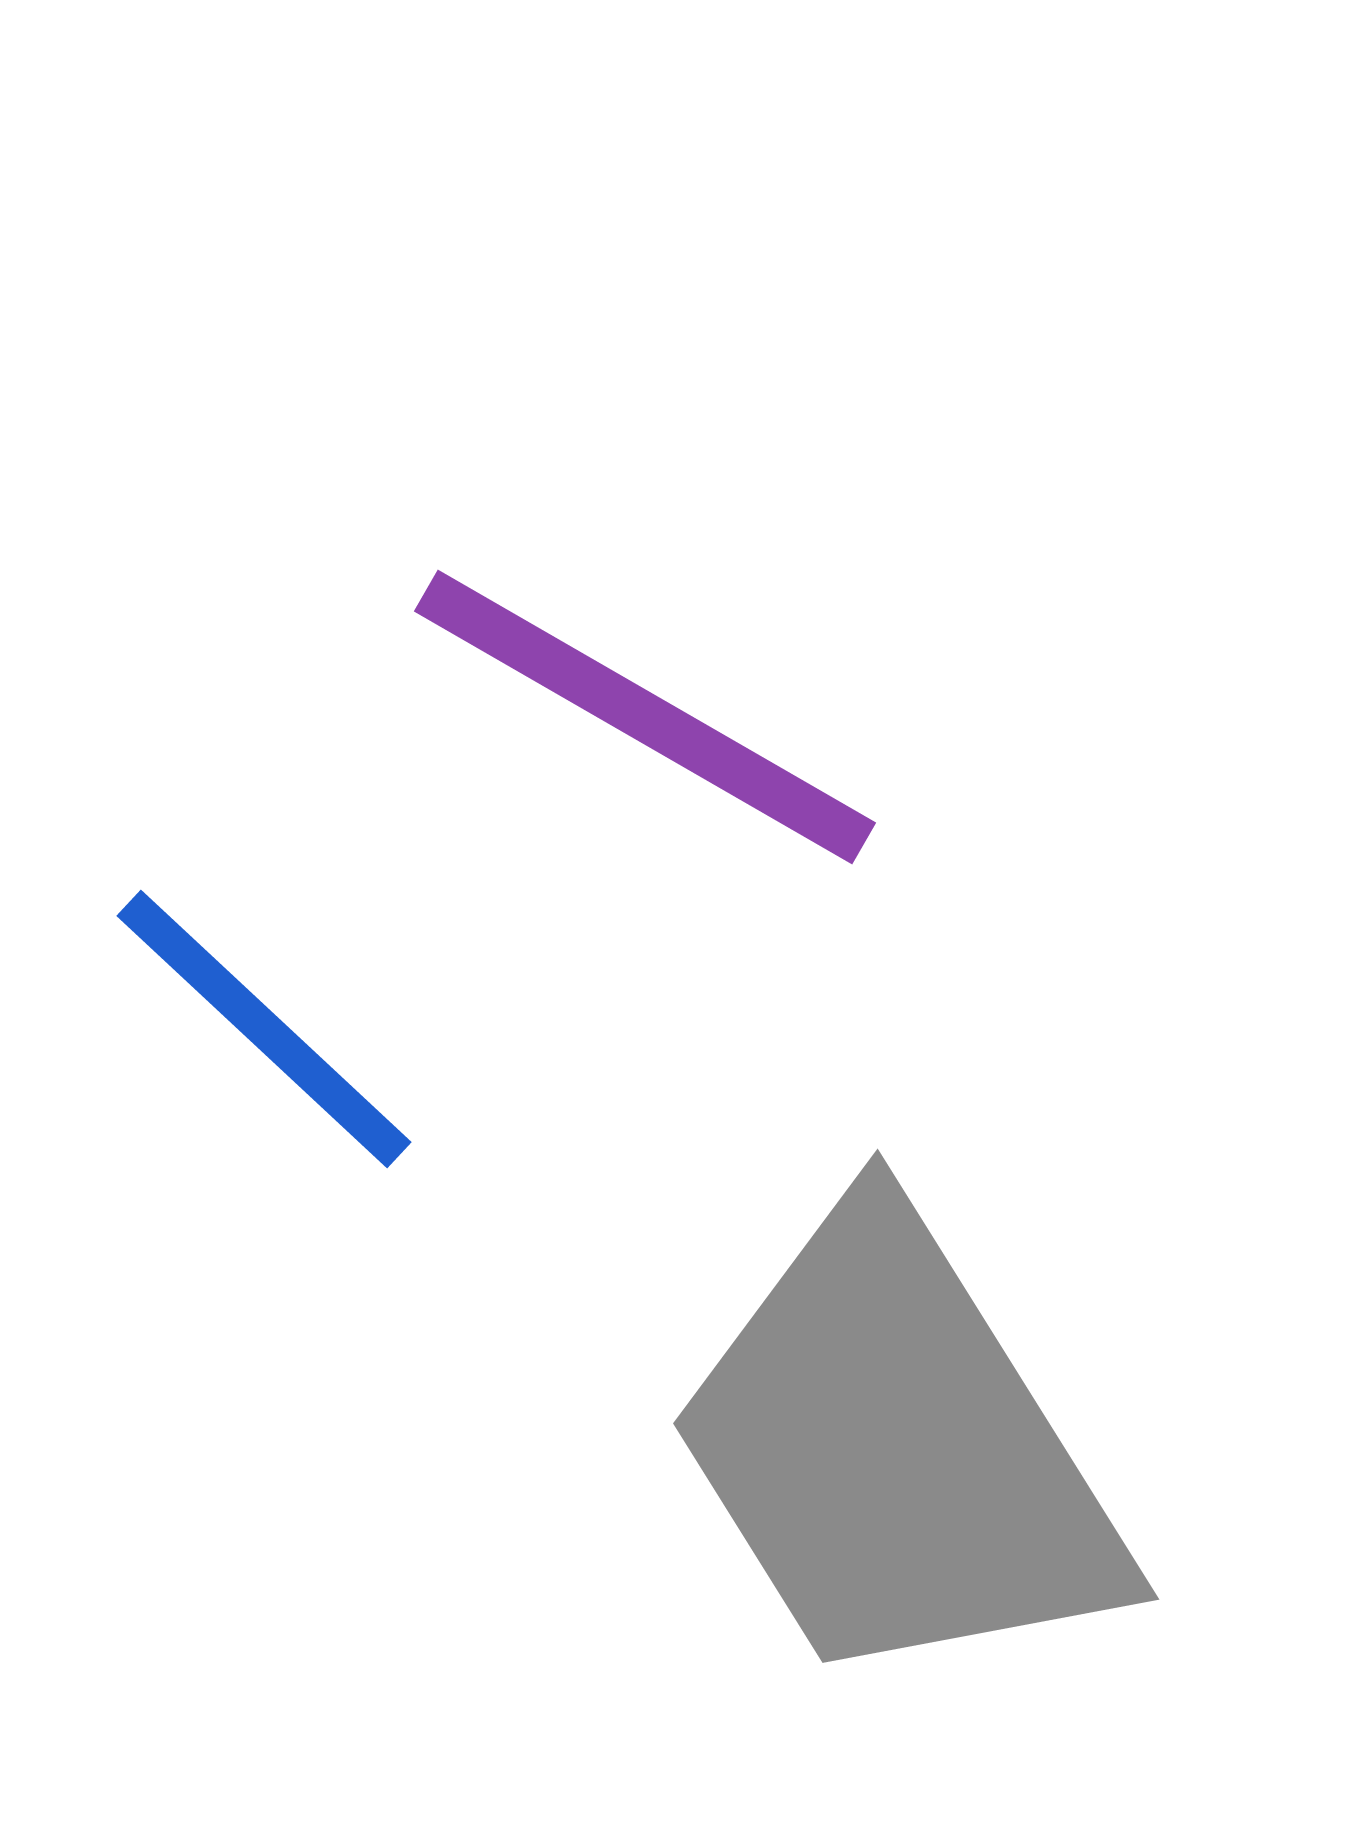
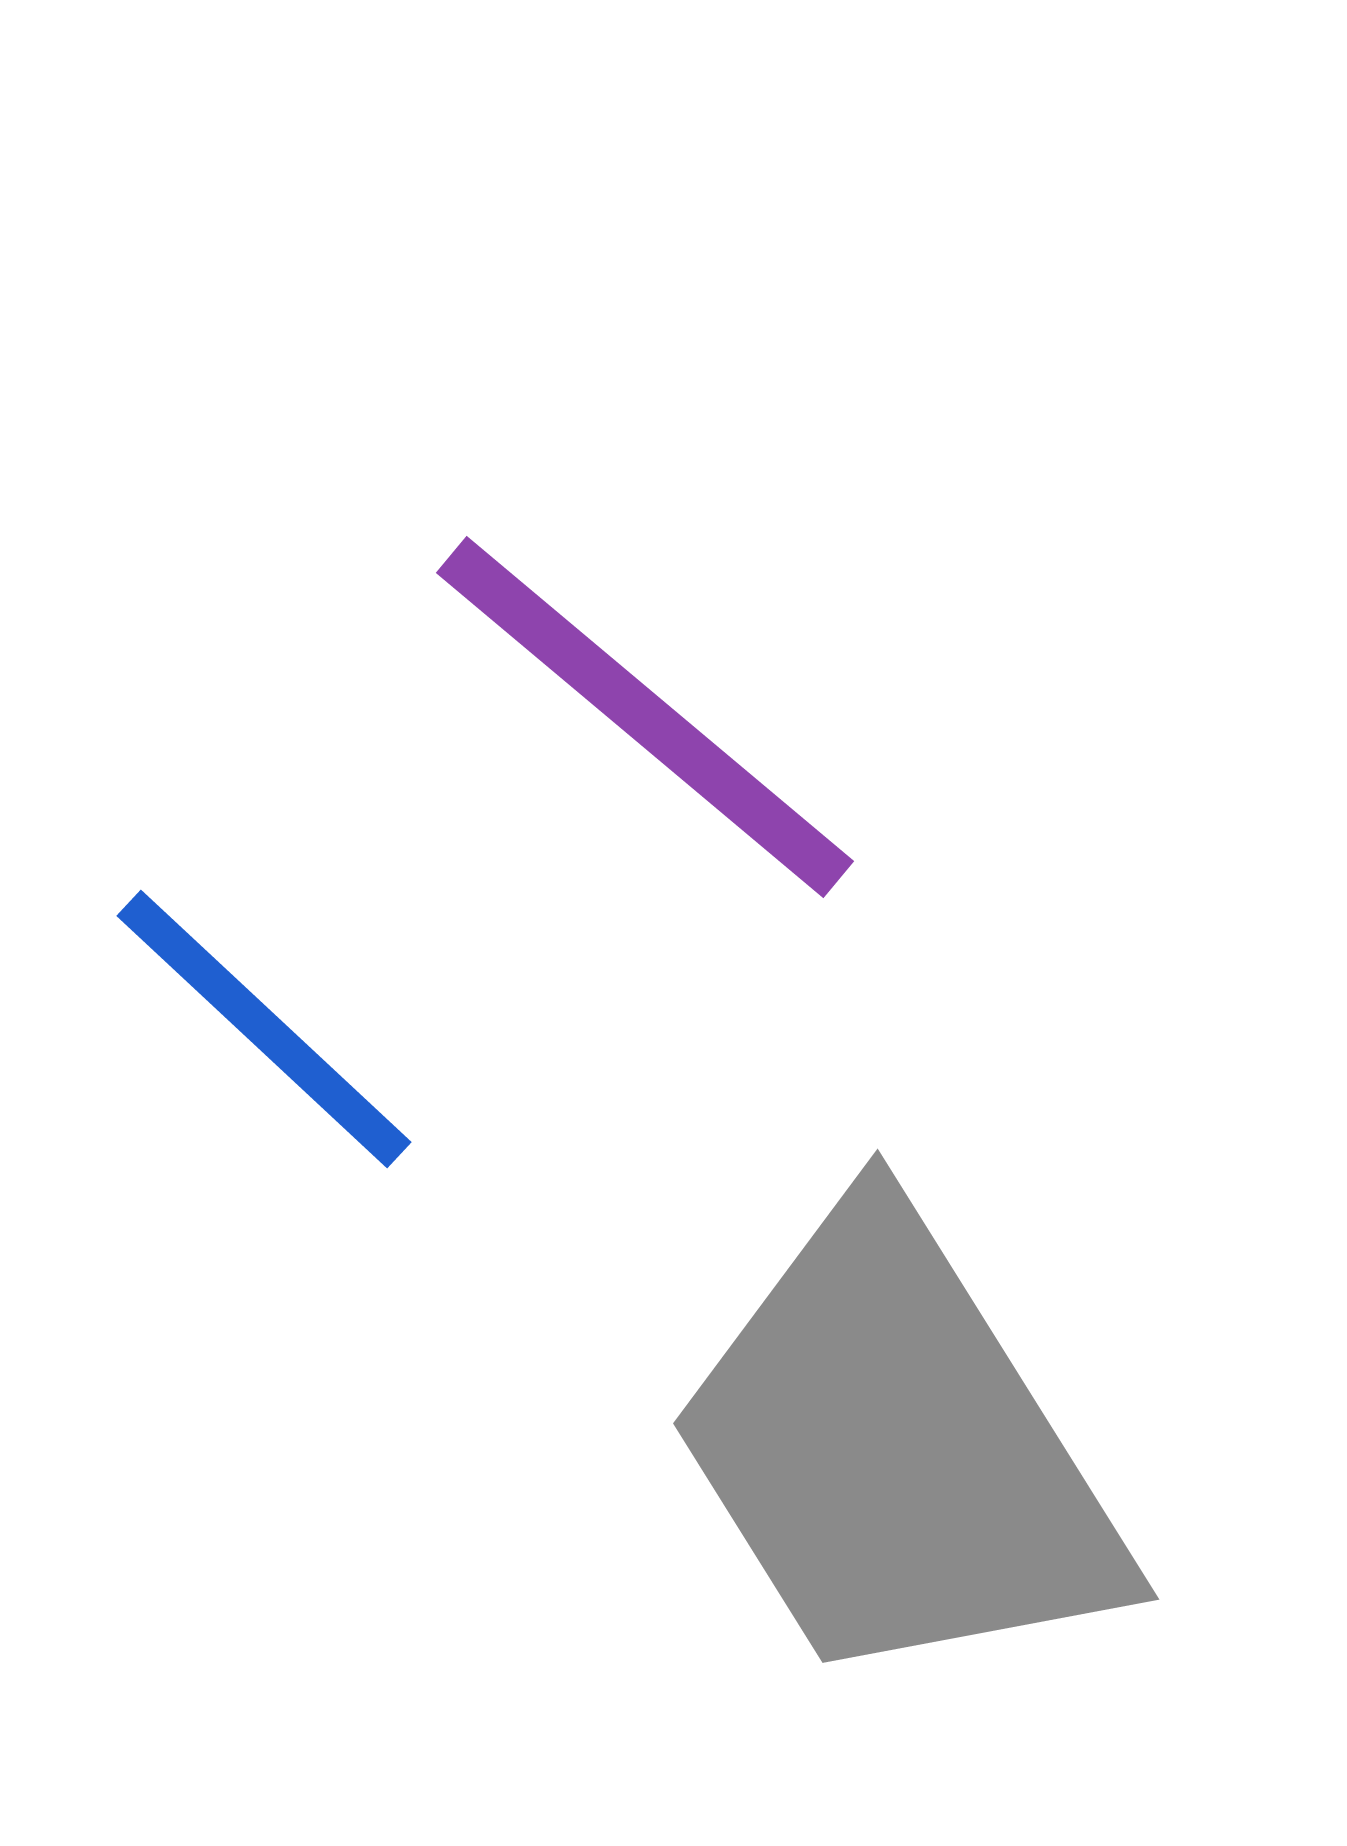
purple line: rotated 10 degrees clockwise
